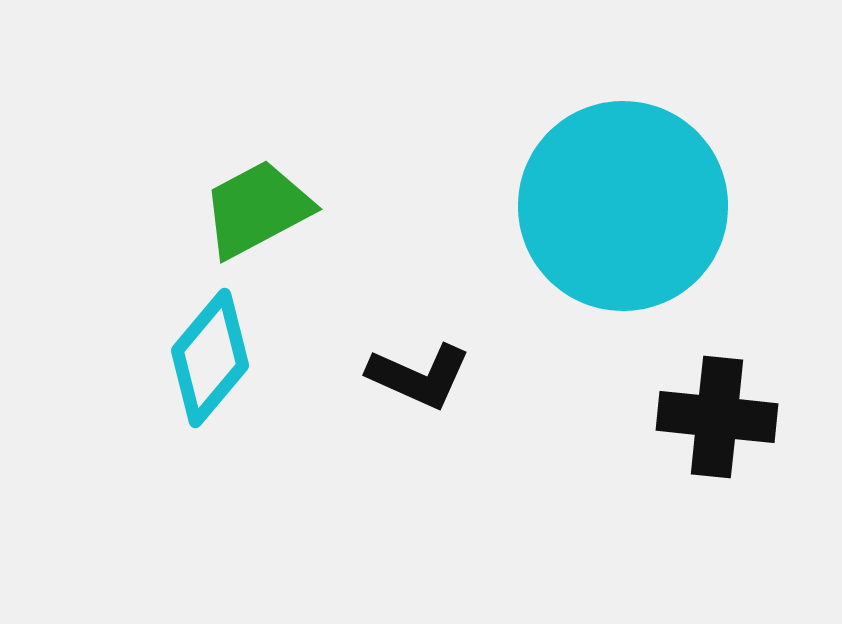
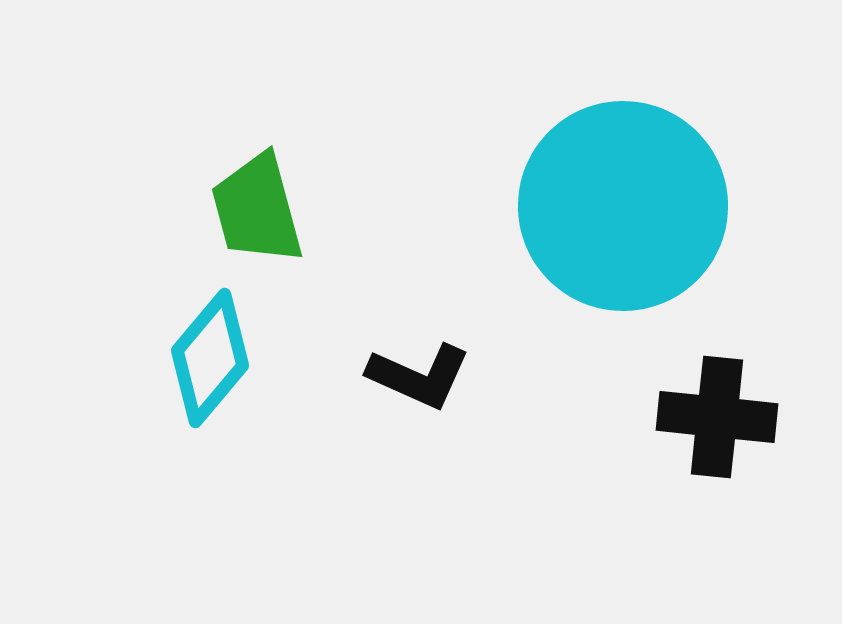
green trapezoid: rotated 77 degrees counterclockwise
